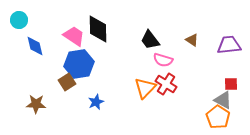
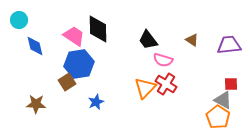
black trapezoid: moved 2 px left
